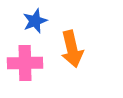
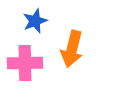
orange arrow: rotated 27 degrees clockwise
